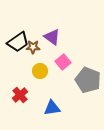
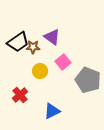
blue triangle: moved 3 px down; rotated 18 degrees counterclockwise
